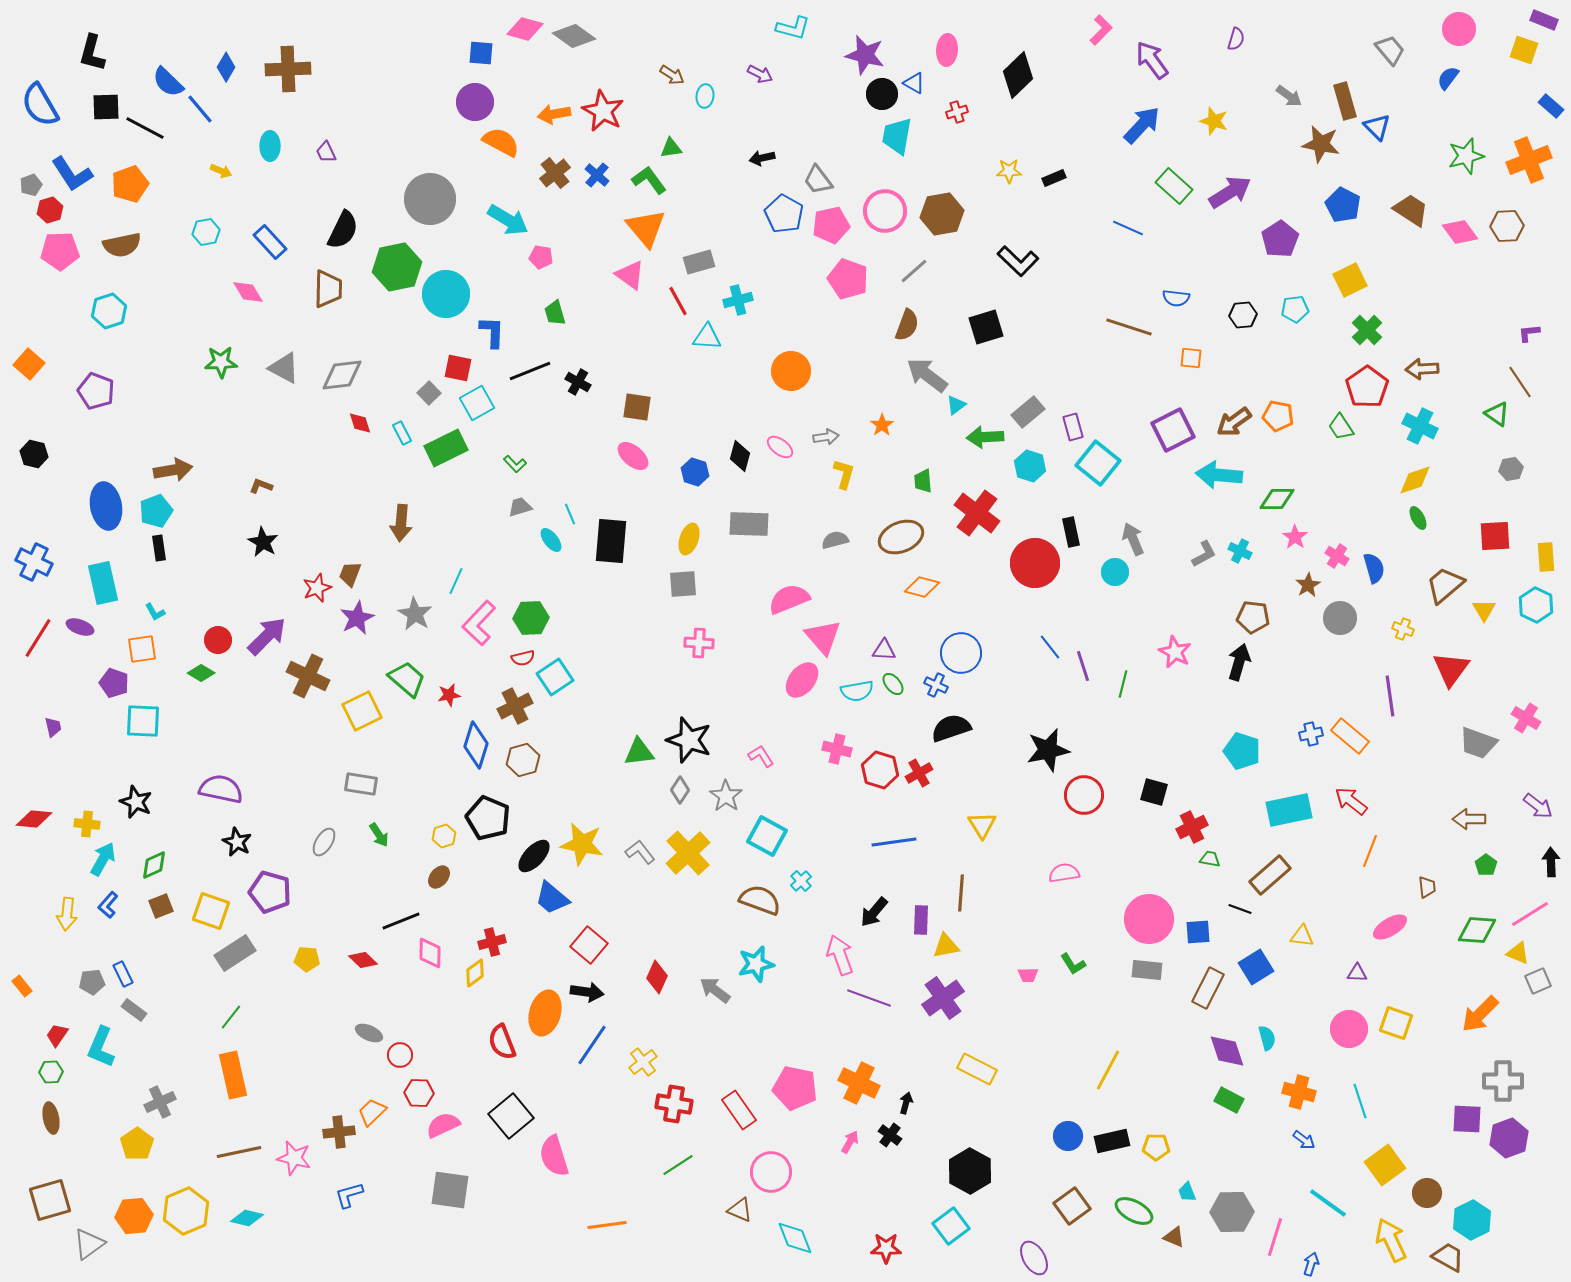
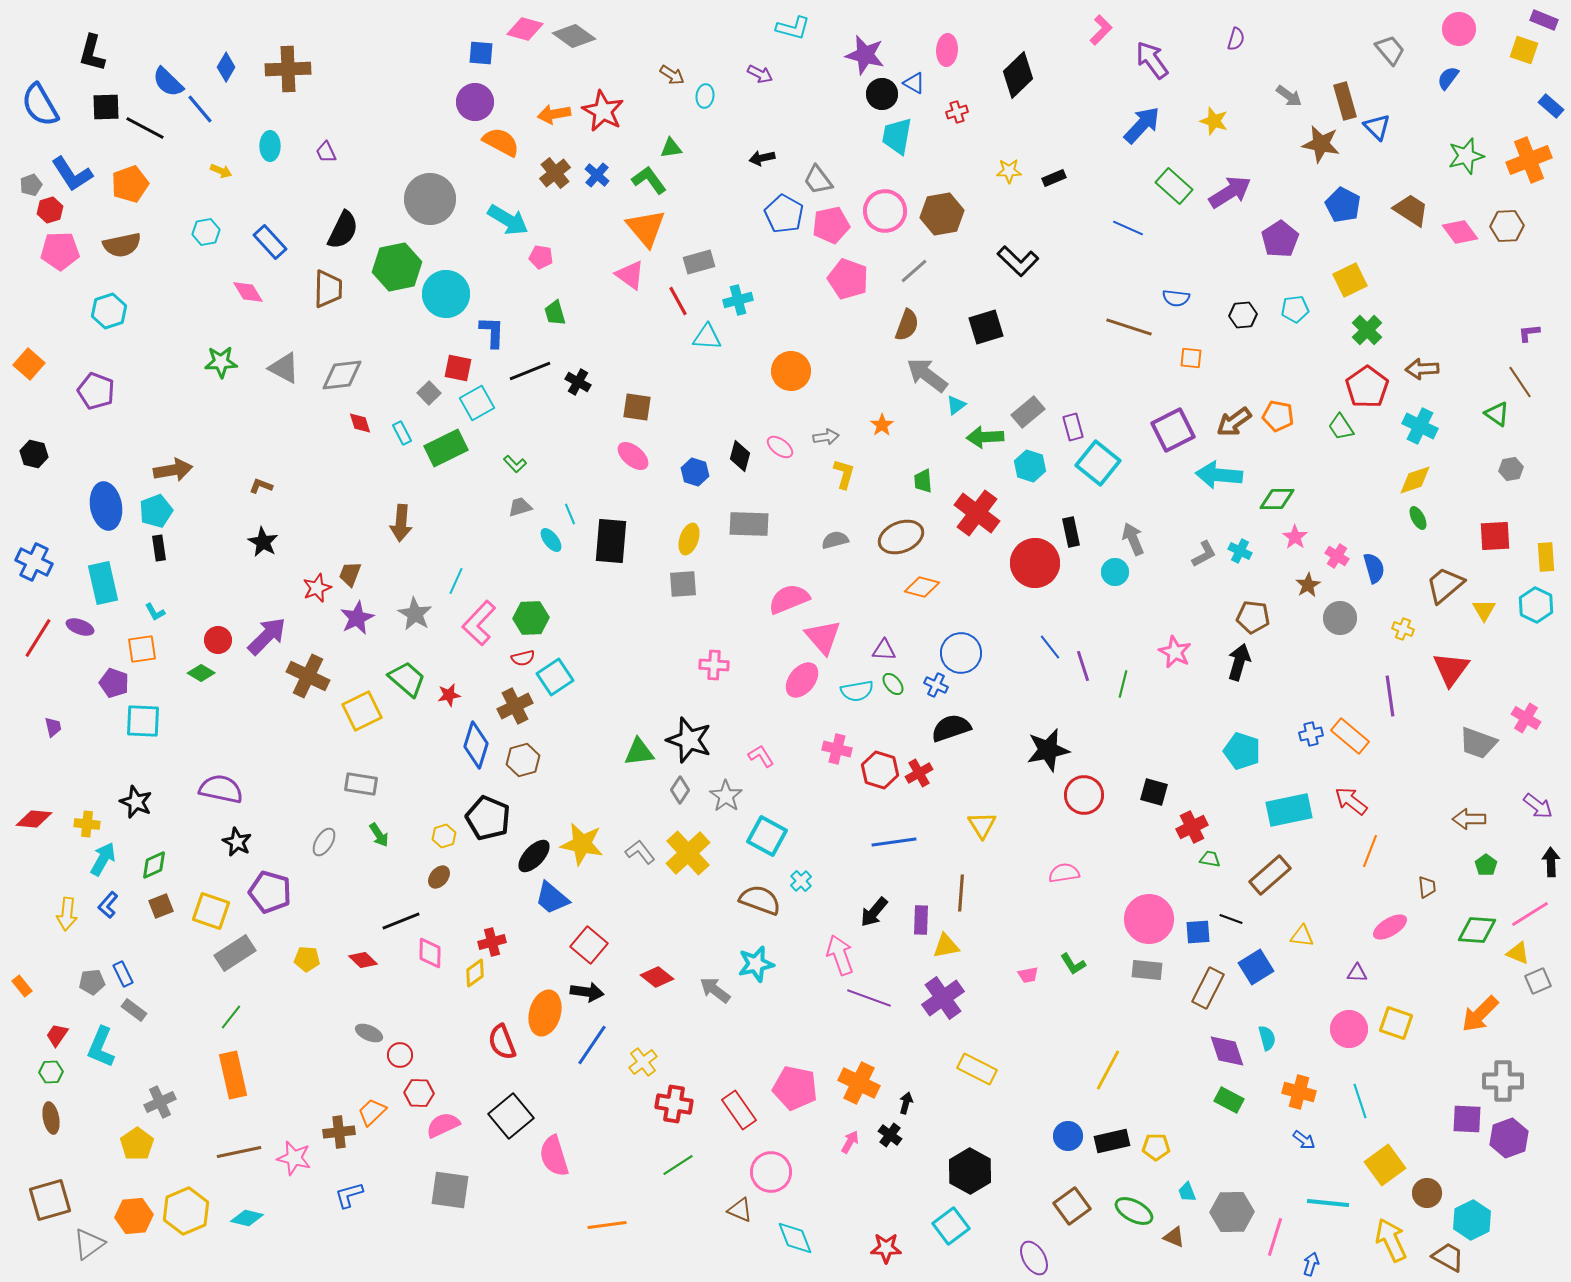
pink cross at (699, 643): moved 15 px right, 22 px down
black line at (1240, 909): moved 9 px left, 10 px down
pink trapezoid at (1028, 975): rotated 10 degrees counterclockwise
red diamond at (657, 977): rotated 76 degrees counterclockwise
cyan line at (1328, 1203): rotated 30 degrees counterclockwise
